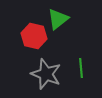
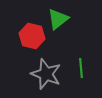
red hexagon: moved 2 px left
